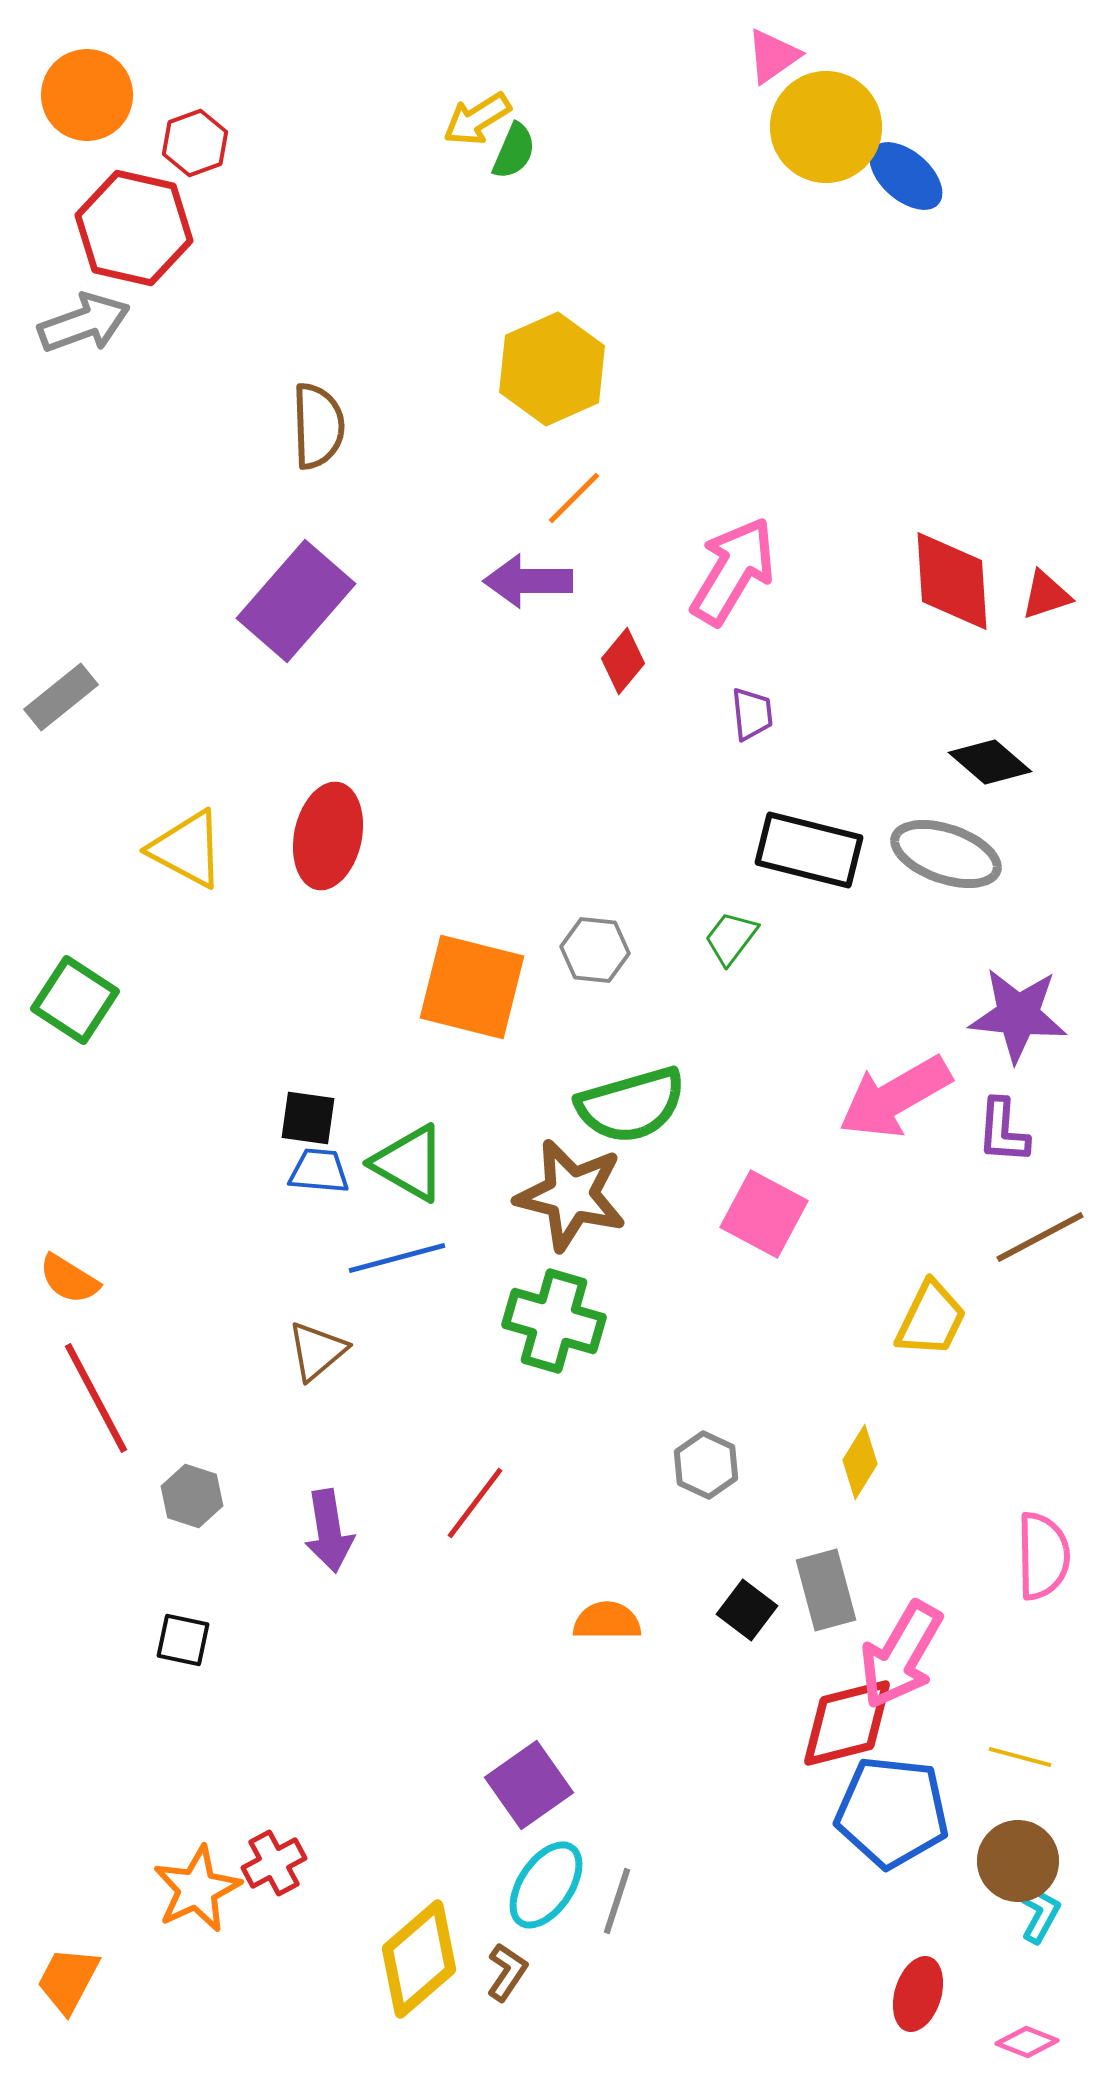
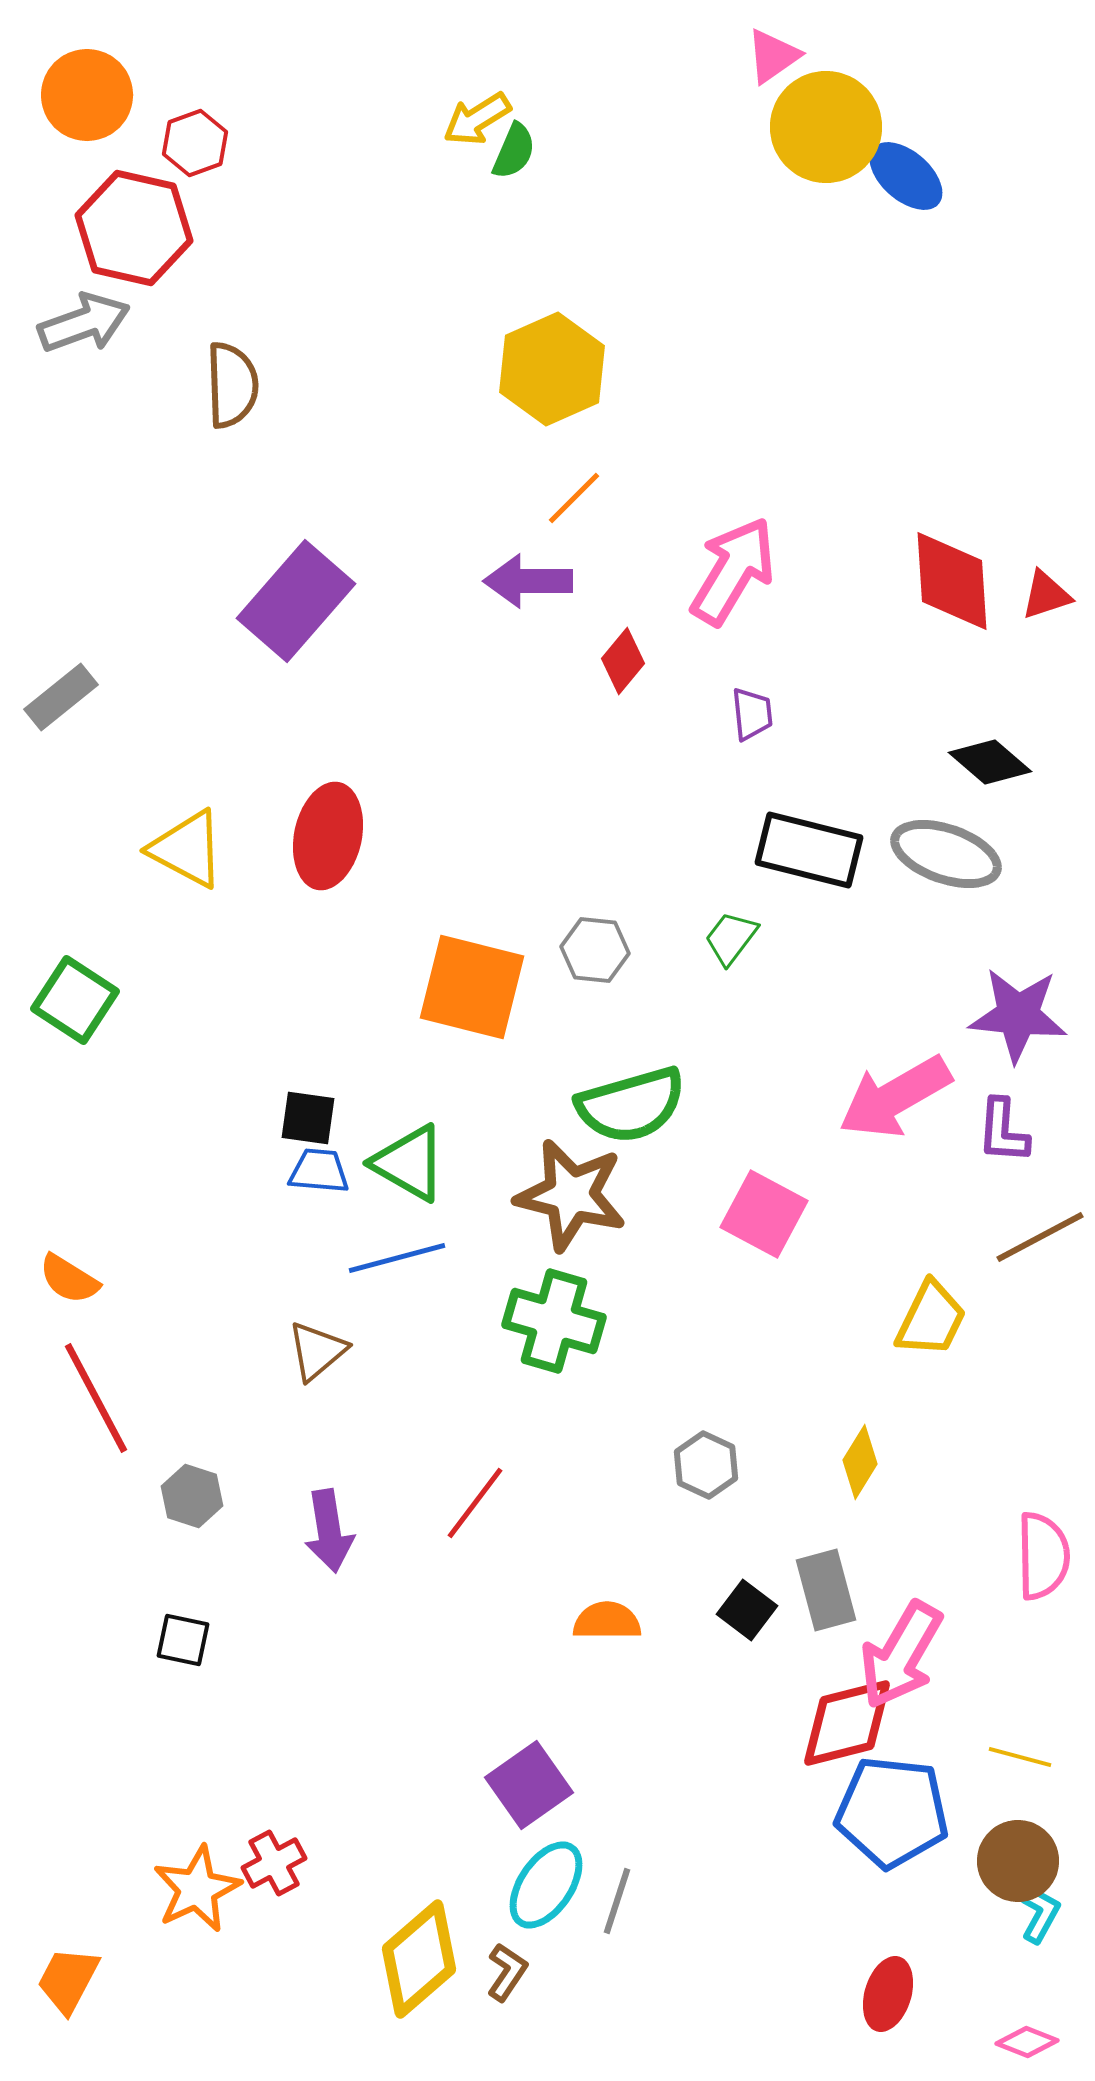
brown semicircle at (318, 426): moved 86 px left, 41 px up
red ellipse at (918, 1994): moved 30 px left
